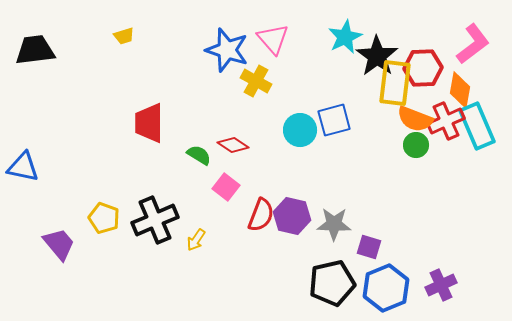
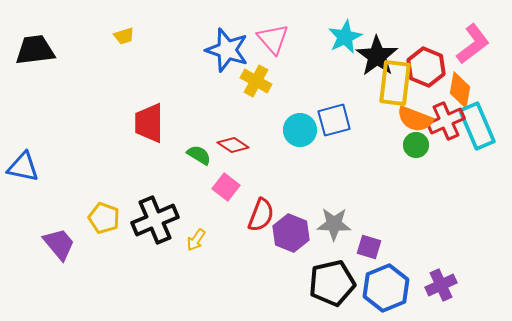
red hexagon: moved 3 px right, 1 px up; rotated 24 degrees clockwise
purple hexagon: moved 1 px left, 17 px down; rotated 9 degrees clockwise
